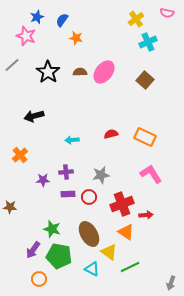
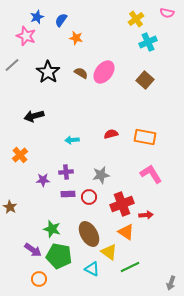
blue semicircle: moved 1 px left
brown semicircle: moved 1 px right, 1 px down; rotated 32 degrees clockwise
orange rectangle: rotated 15 degrees counterclockwise
brown star: rotated 24 degrees clockwise
purple arrow: rotated 90 degrees counterclockwise
